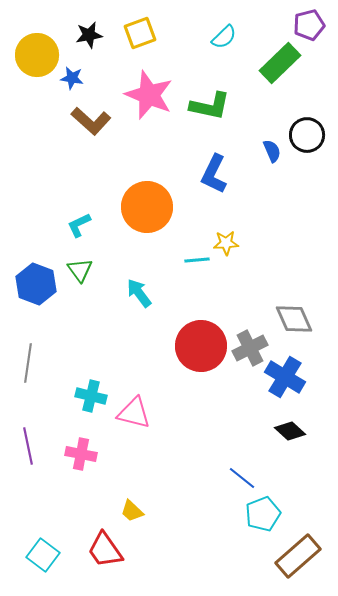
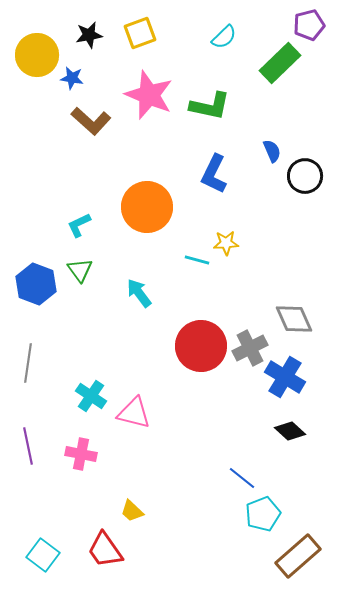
black circle: moved 2 px left, 41 px down
cyan line: rotated 20 degrees clockwise
cyan cross: rotated 20 degrees clockwise
